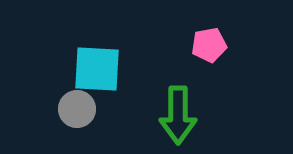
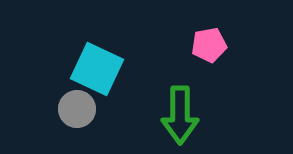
cyan square: rotated 22 degrees clockwise
green arrow: moved 2 px right
